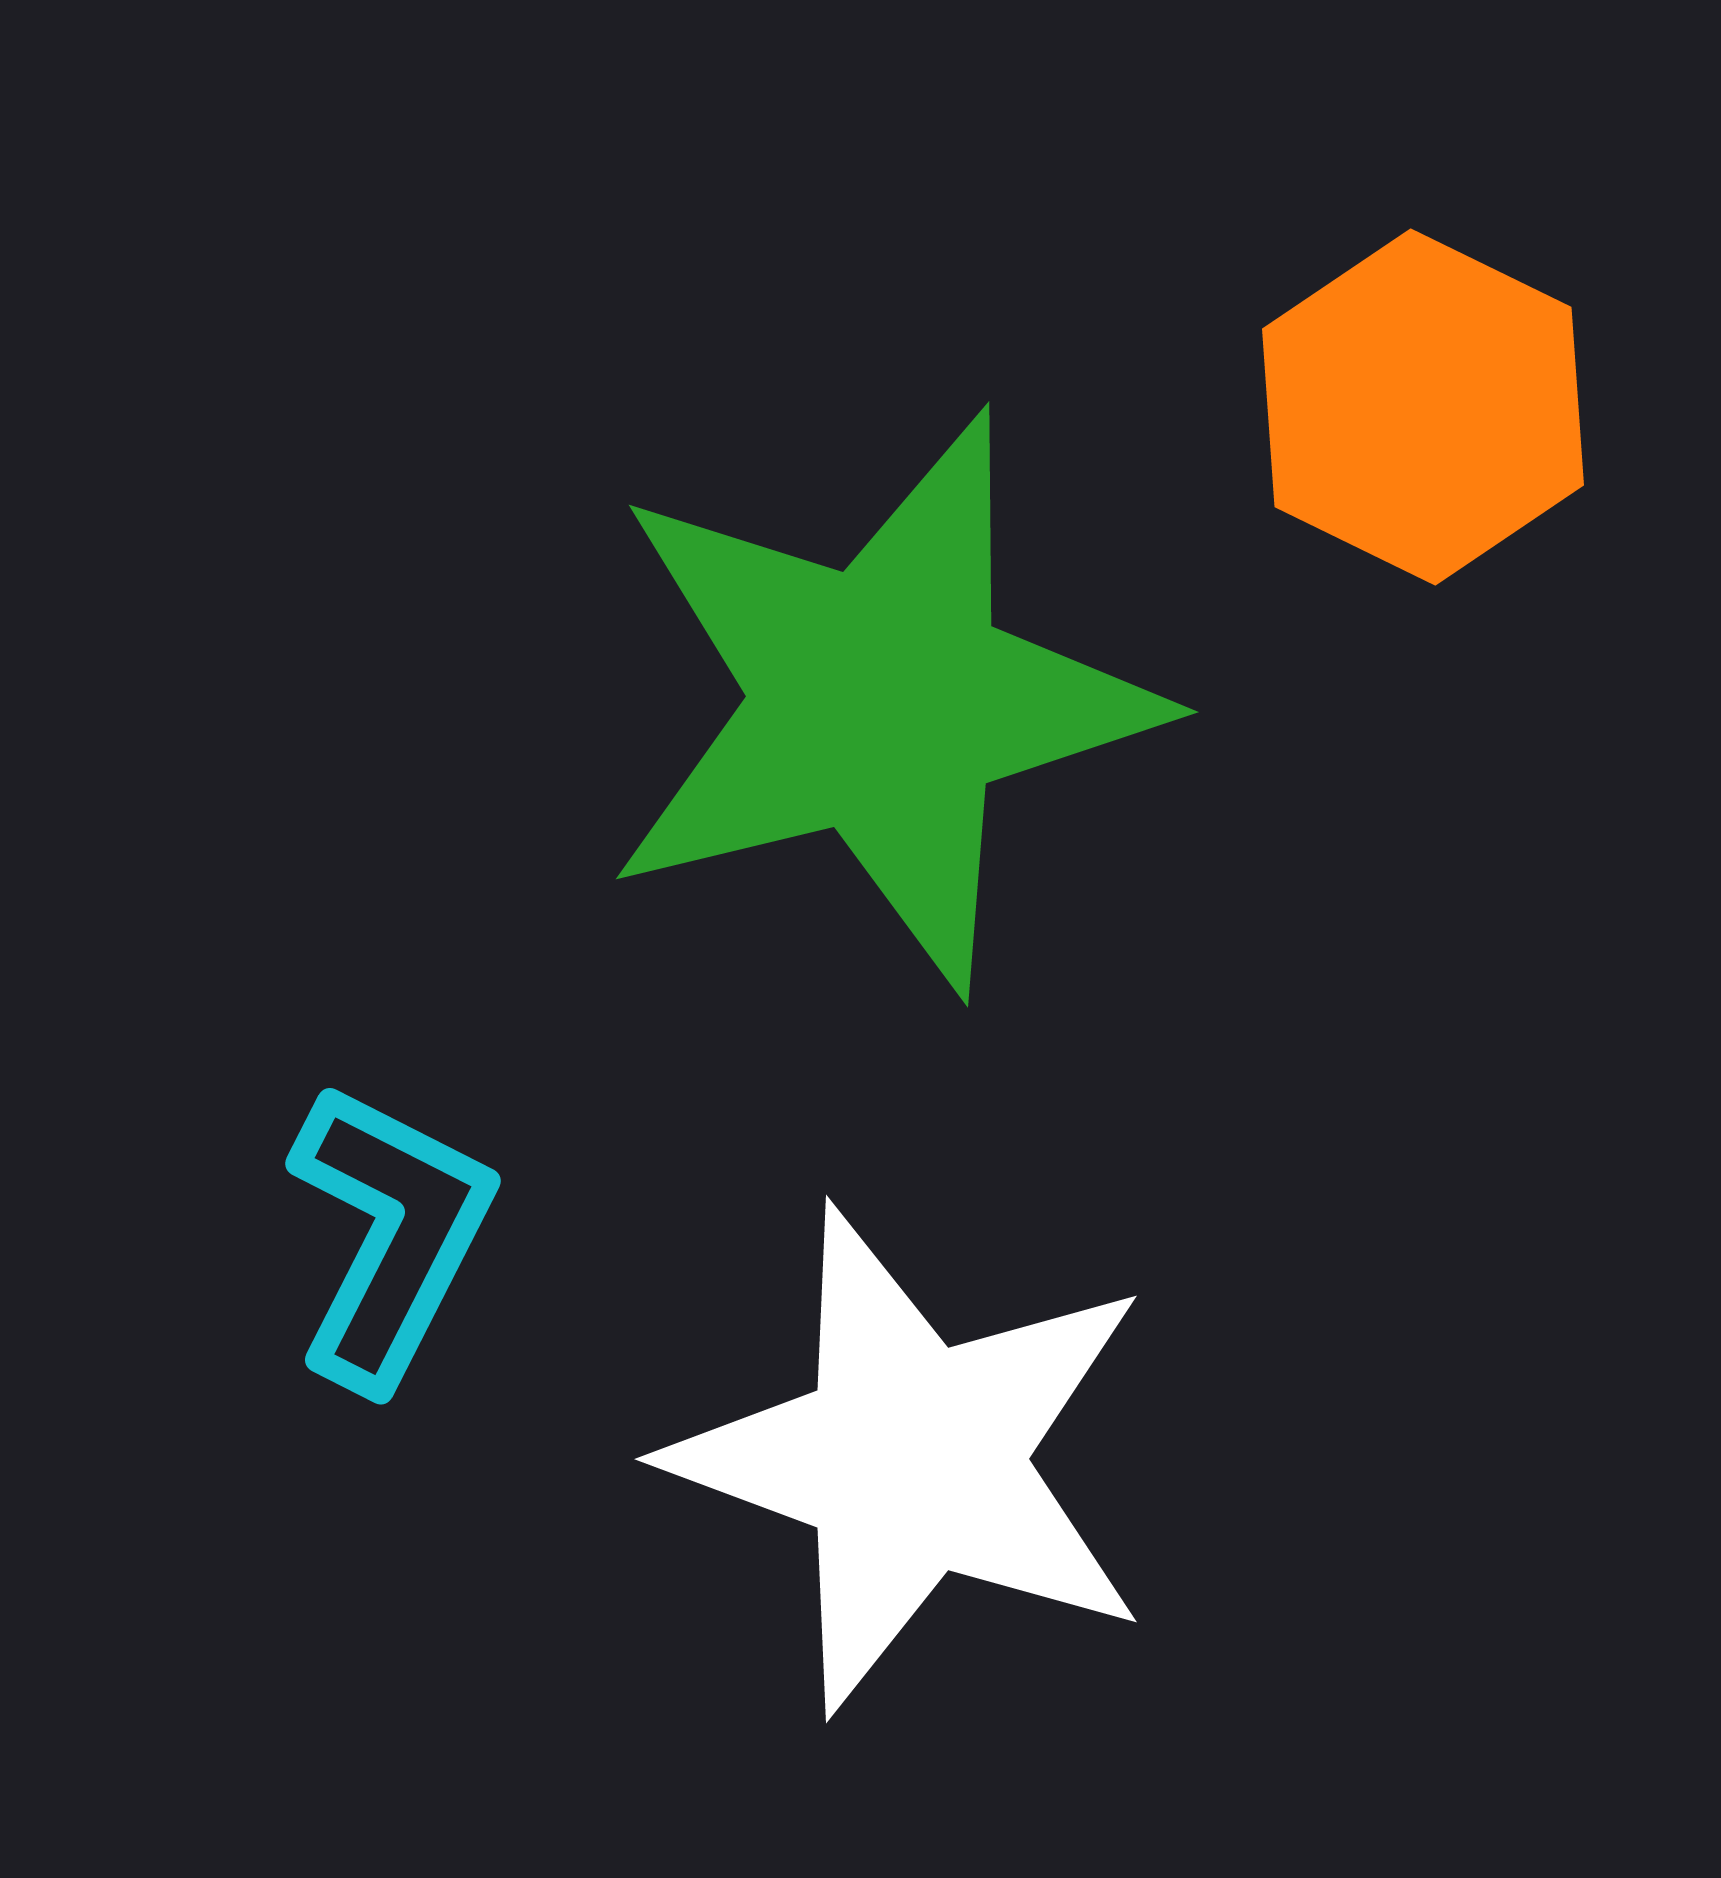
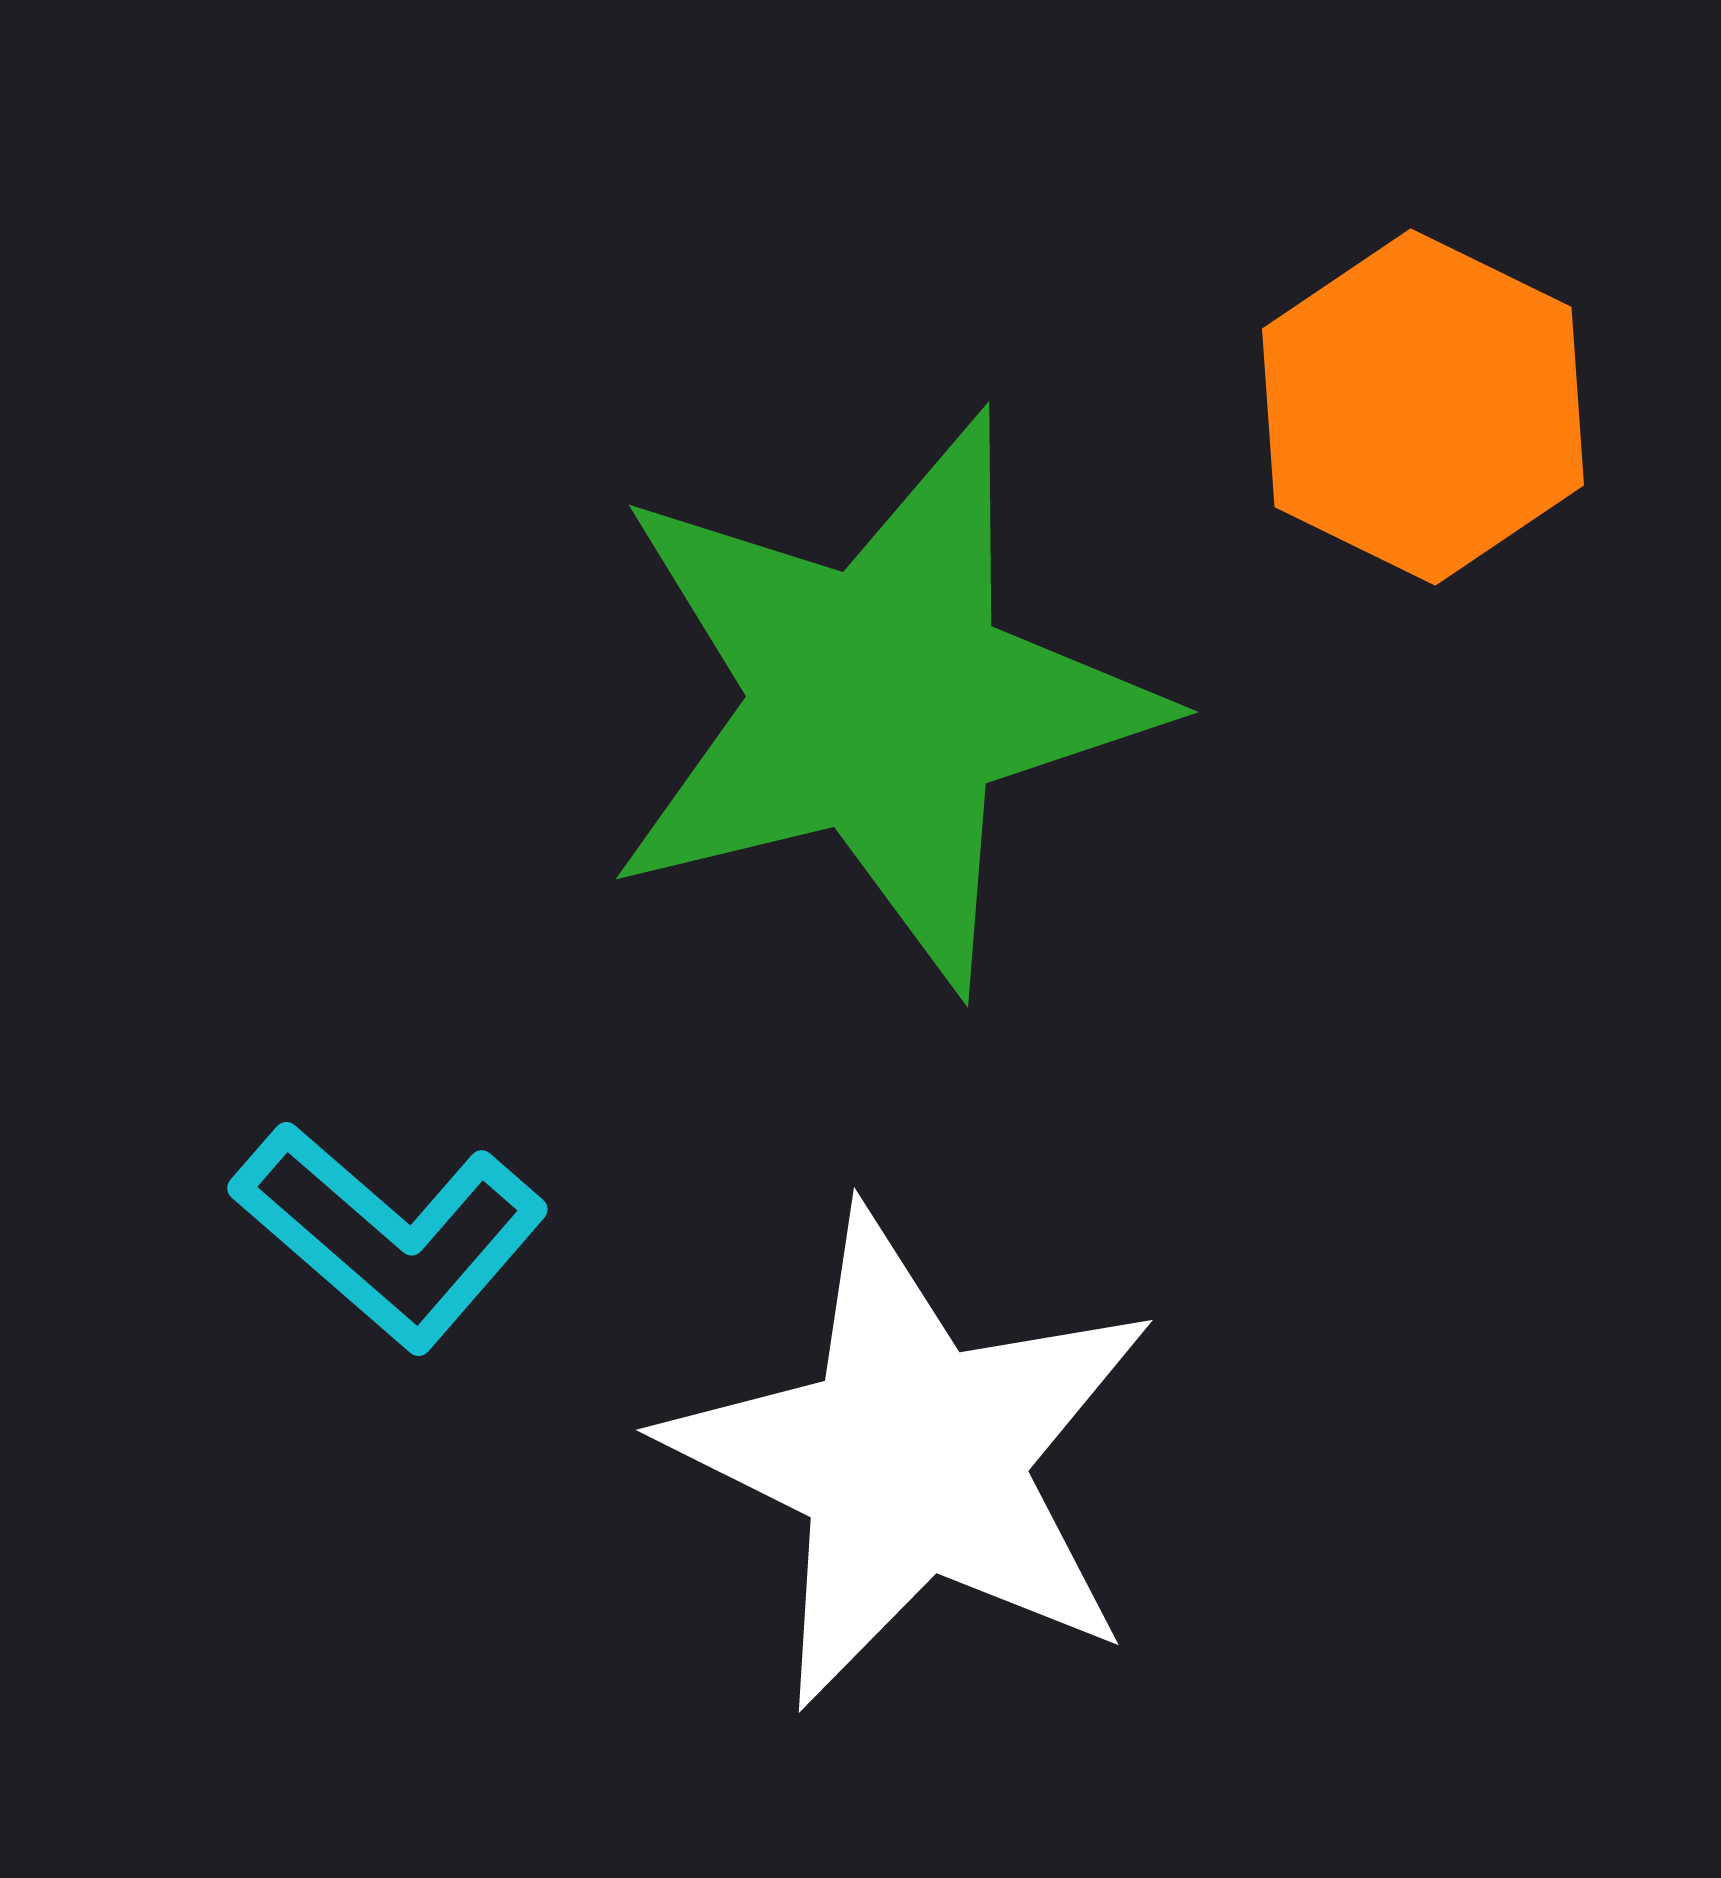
cyan L-shape: rotated 104 degrees clockwise
white star: rotated 6 degrees clockwise
